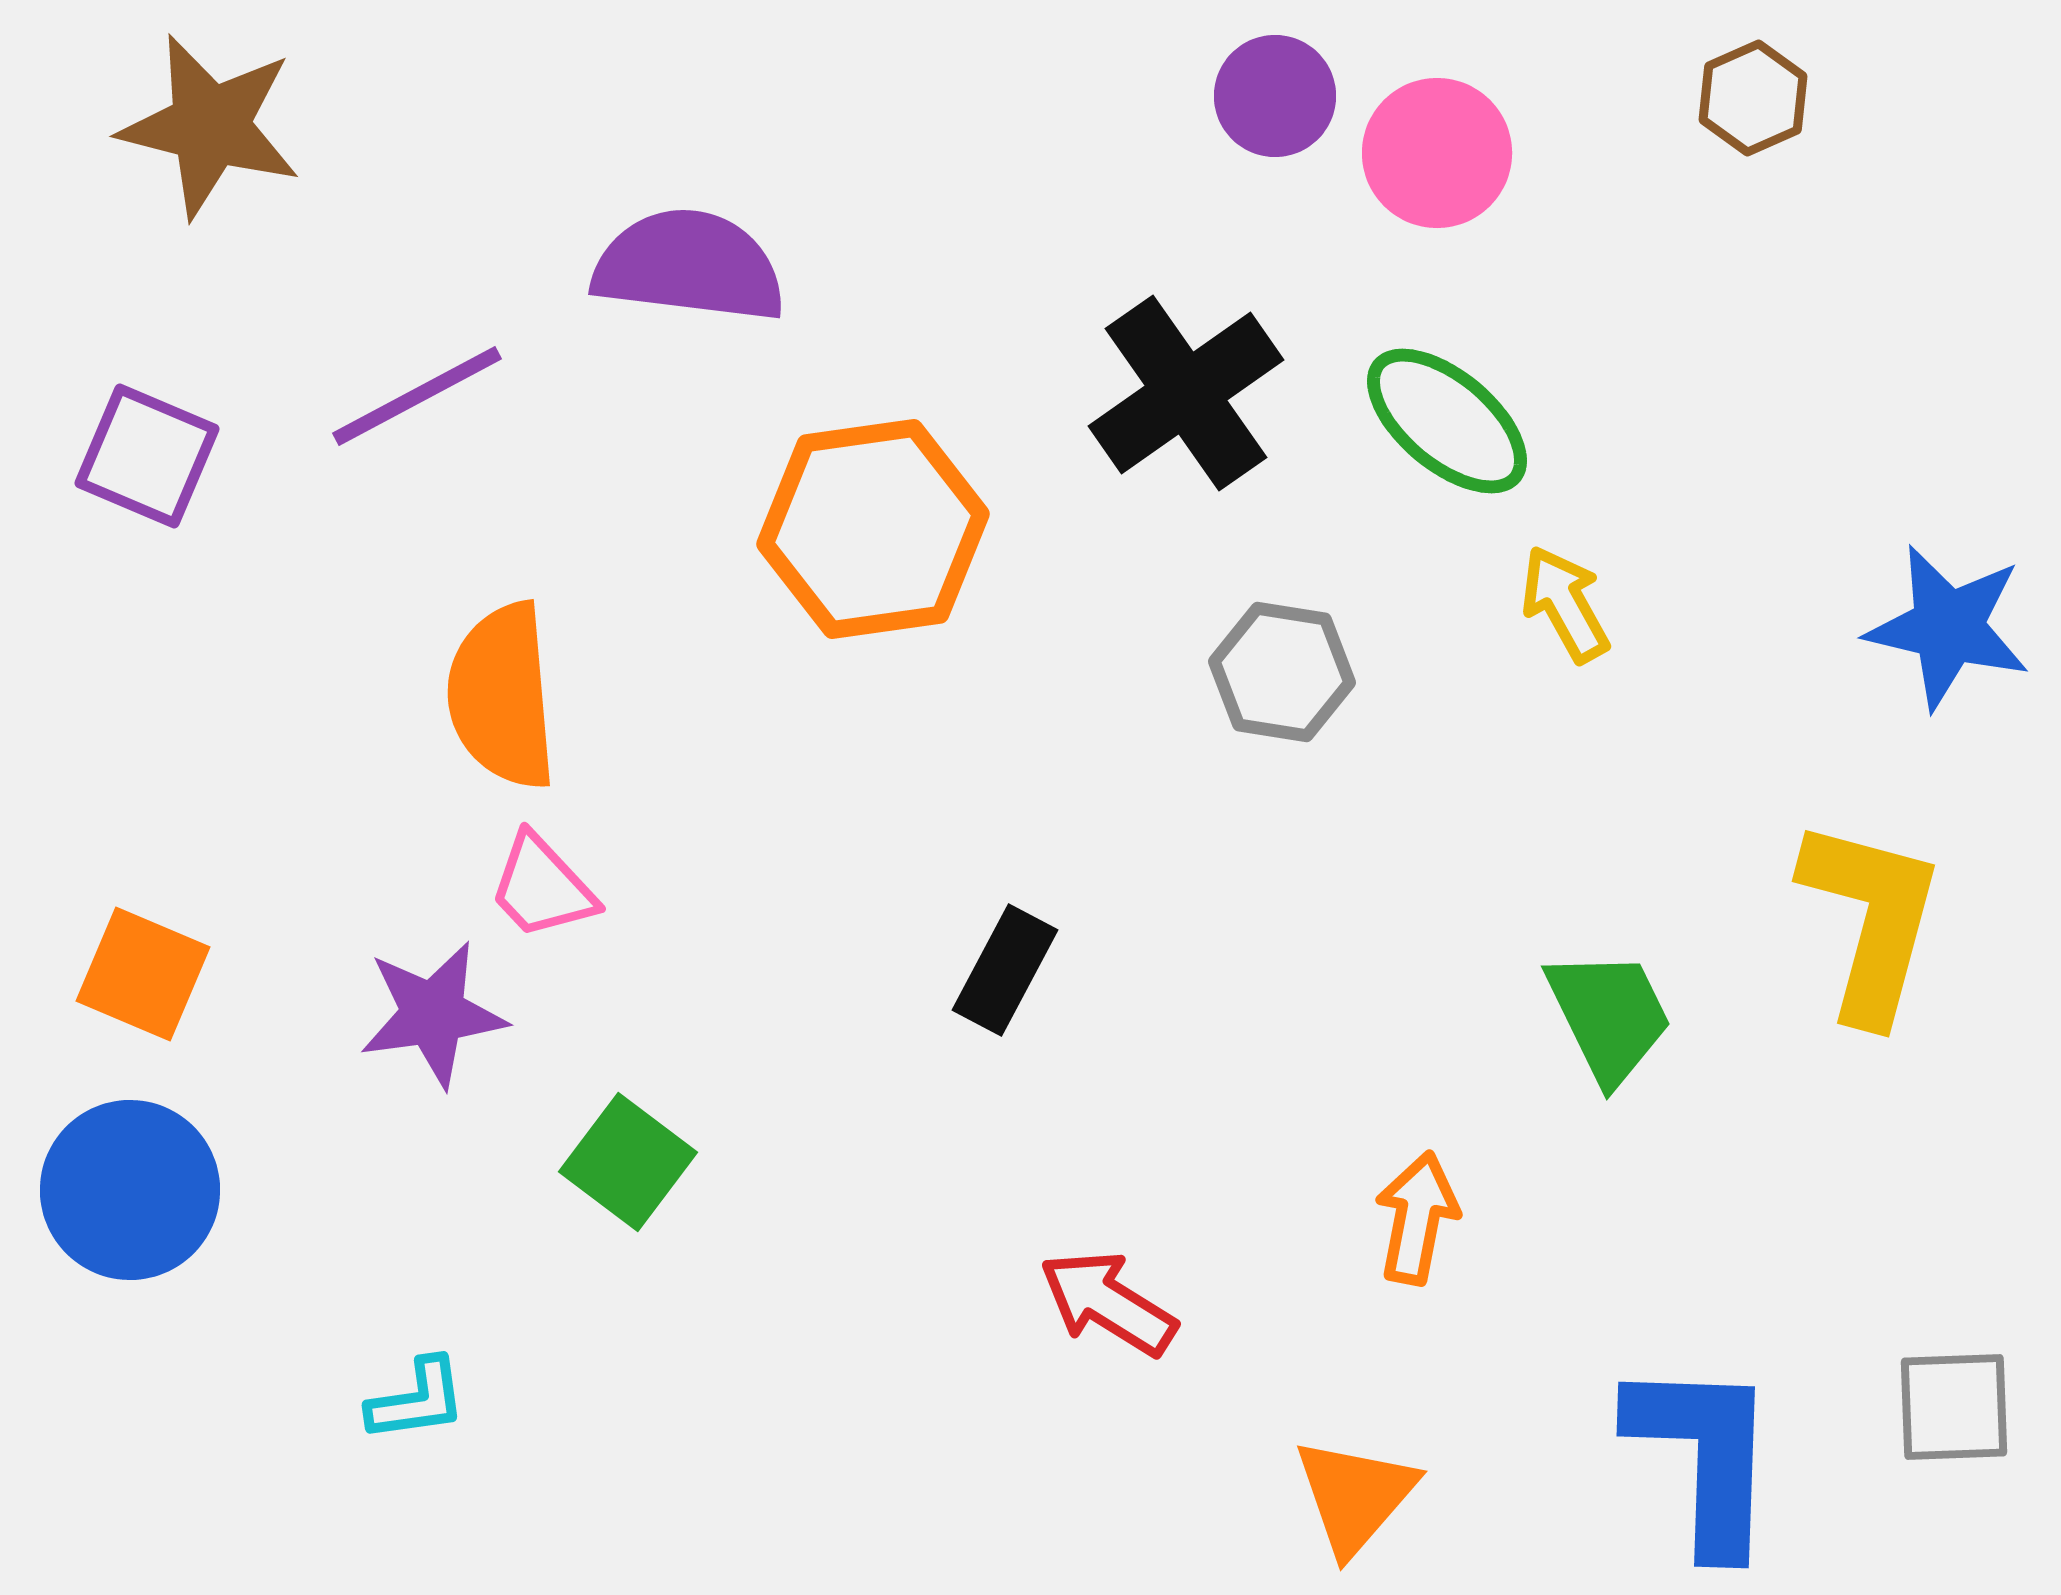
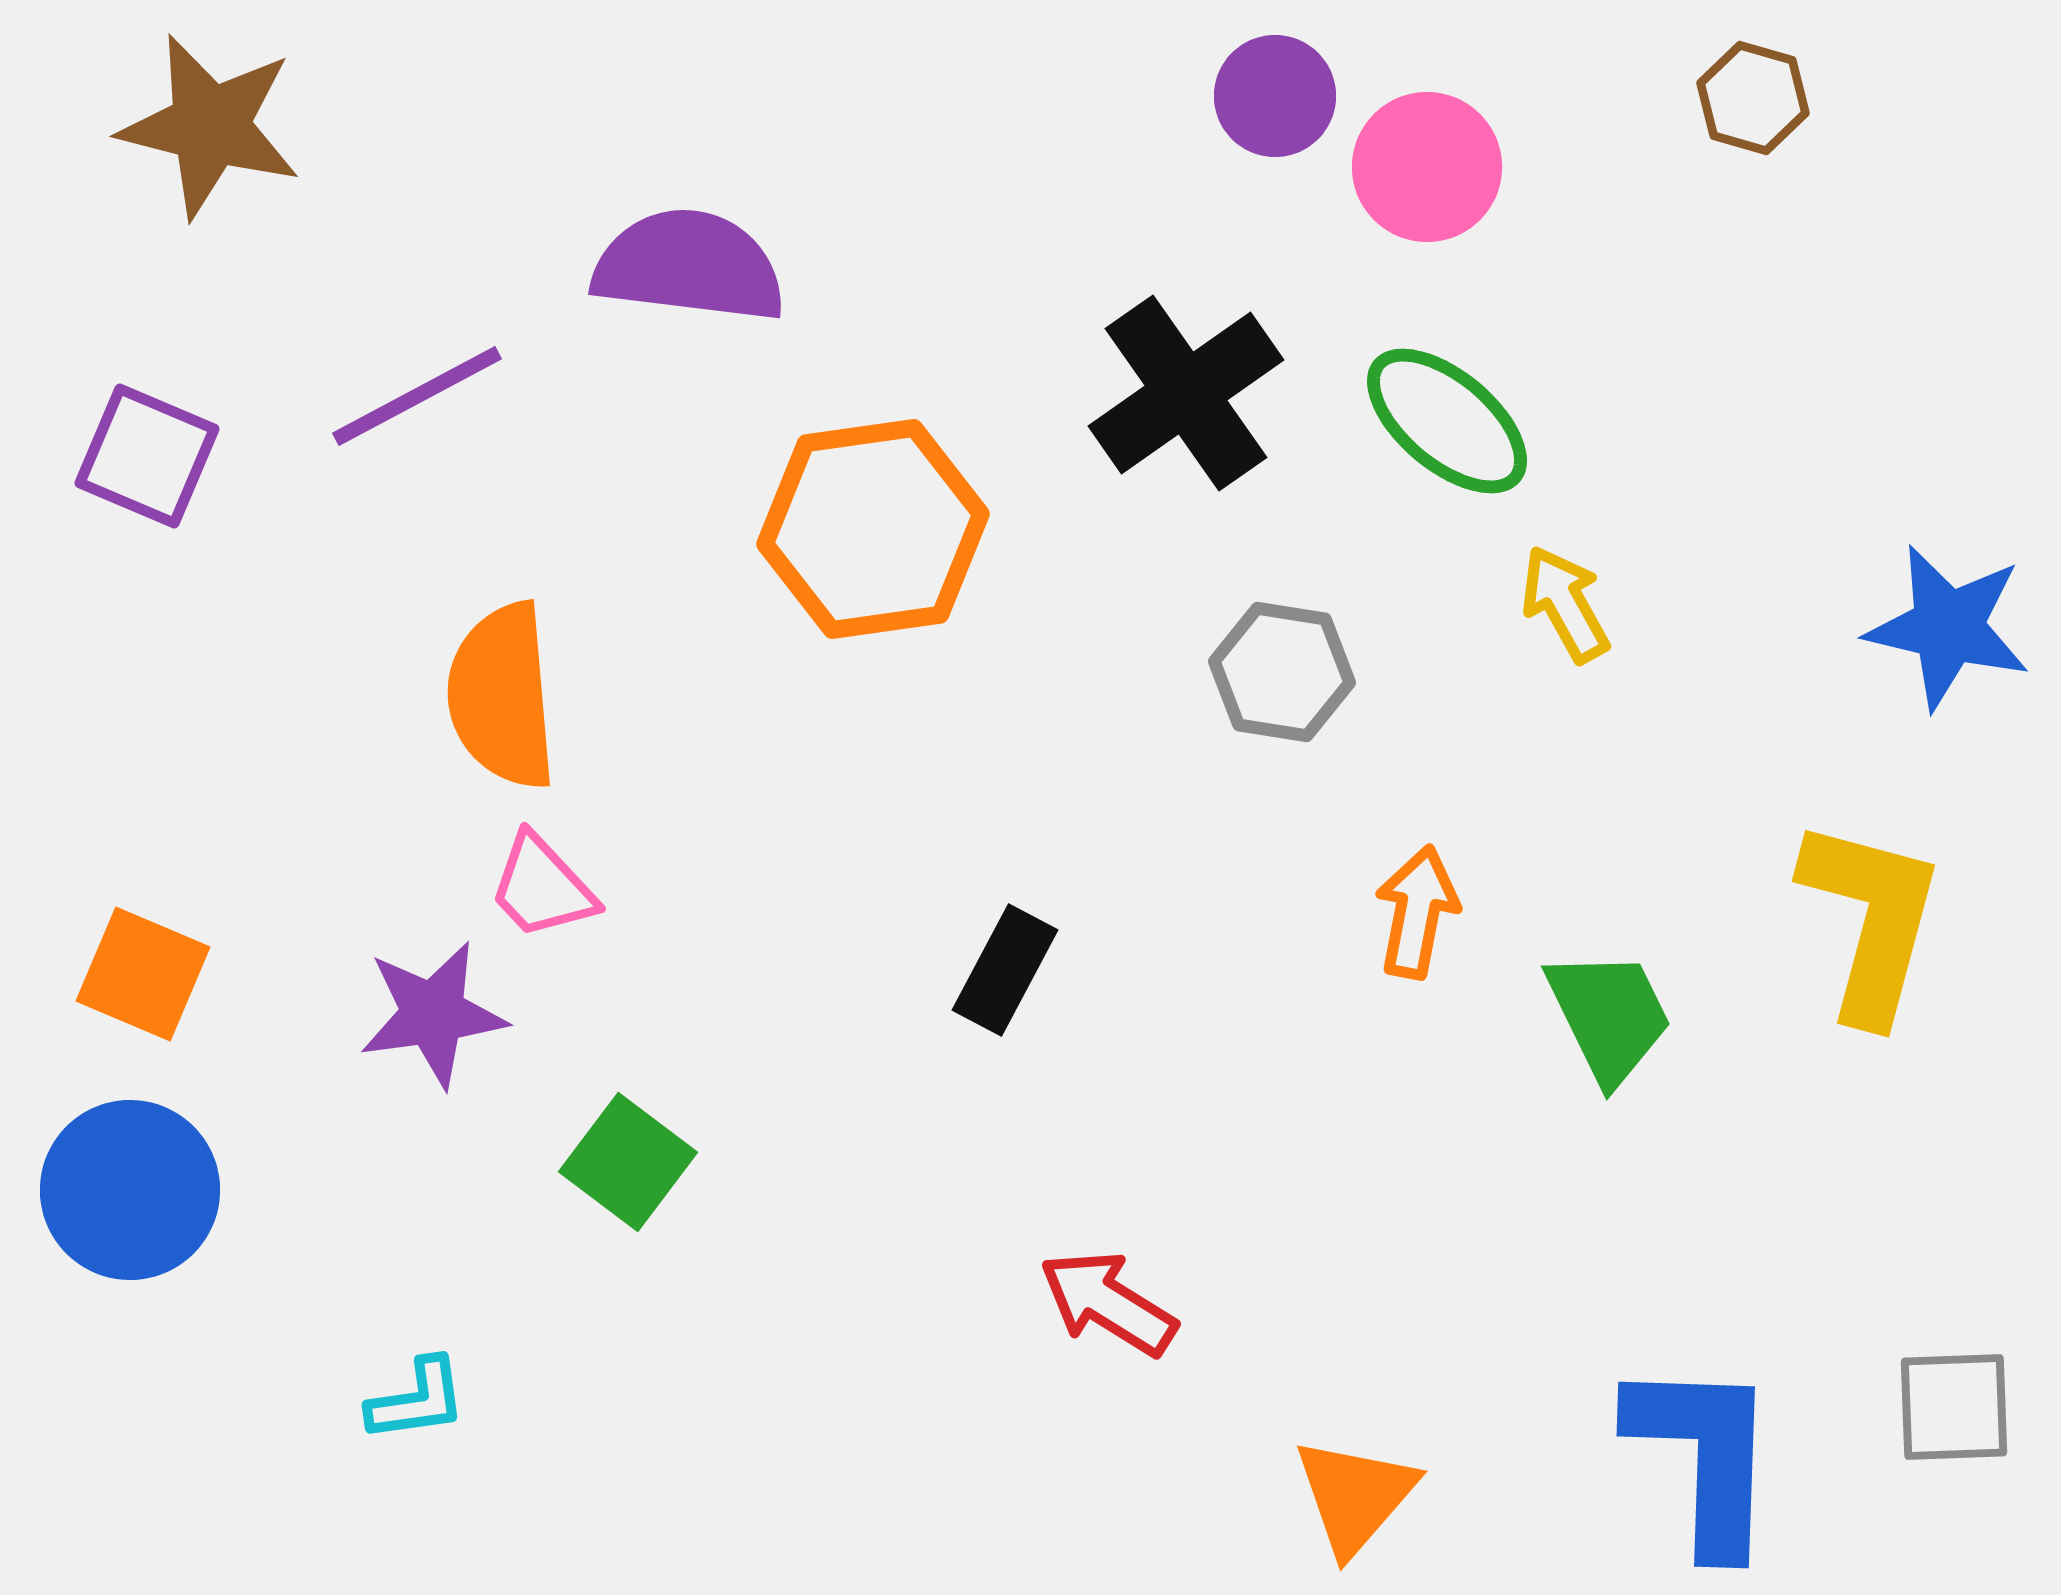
brown hexagon: rotated 20 degrees counterclockwise
pink circle: moved 10 px left, 14 px down
orange arrow: moved 306 px up
